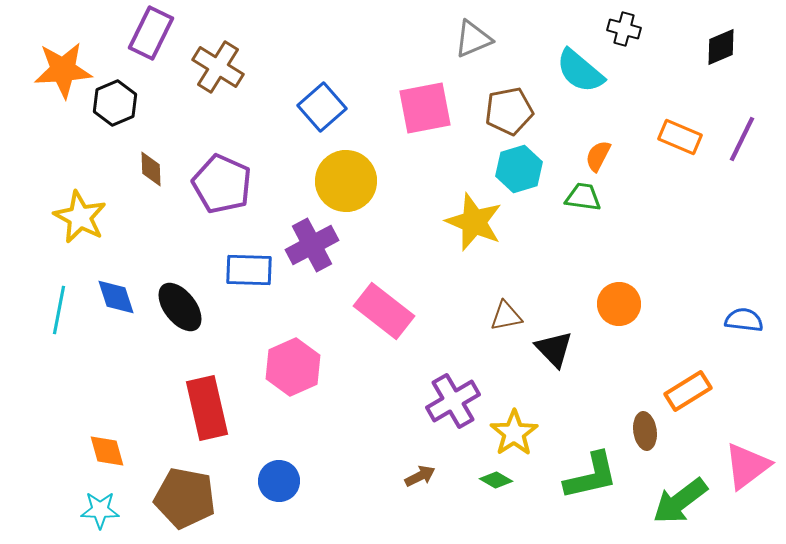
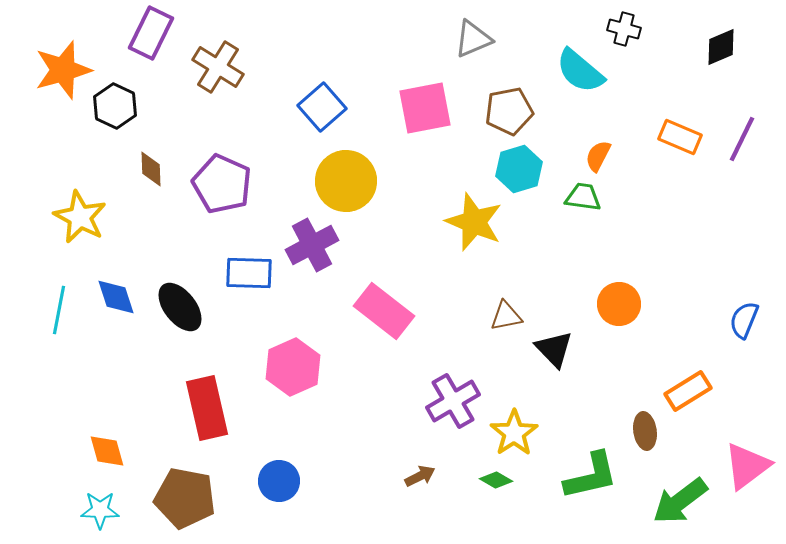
orange star at (63, 70): rotated 12 degrees counterclockwise
black hexagon at (115, 103): moved 3 px down; rotated 12 degrees counterclockwise
blue rectangle at (249, 270): moved 3 px down
blue semicircle at (744, 320): rotated 75 degrees counterclockwise
